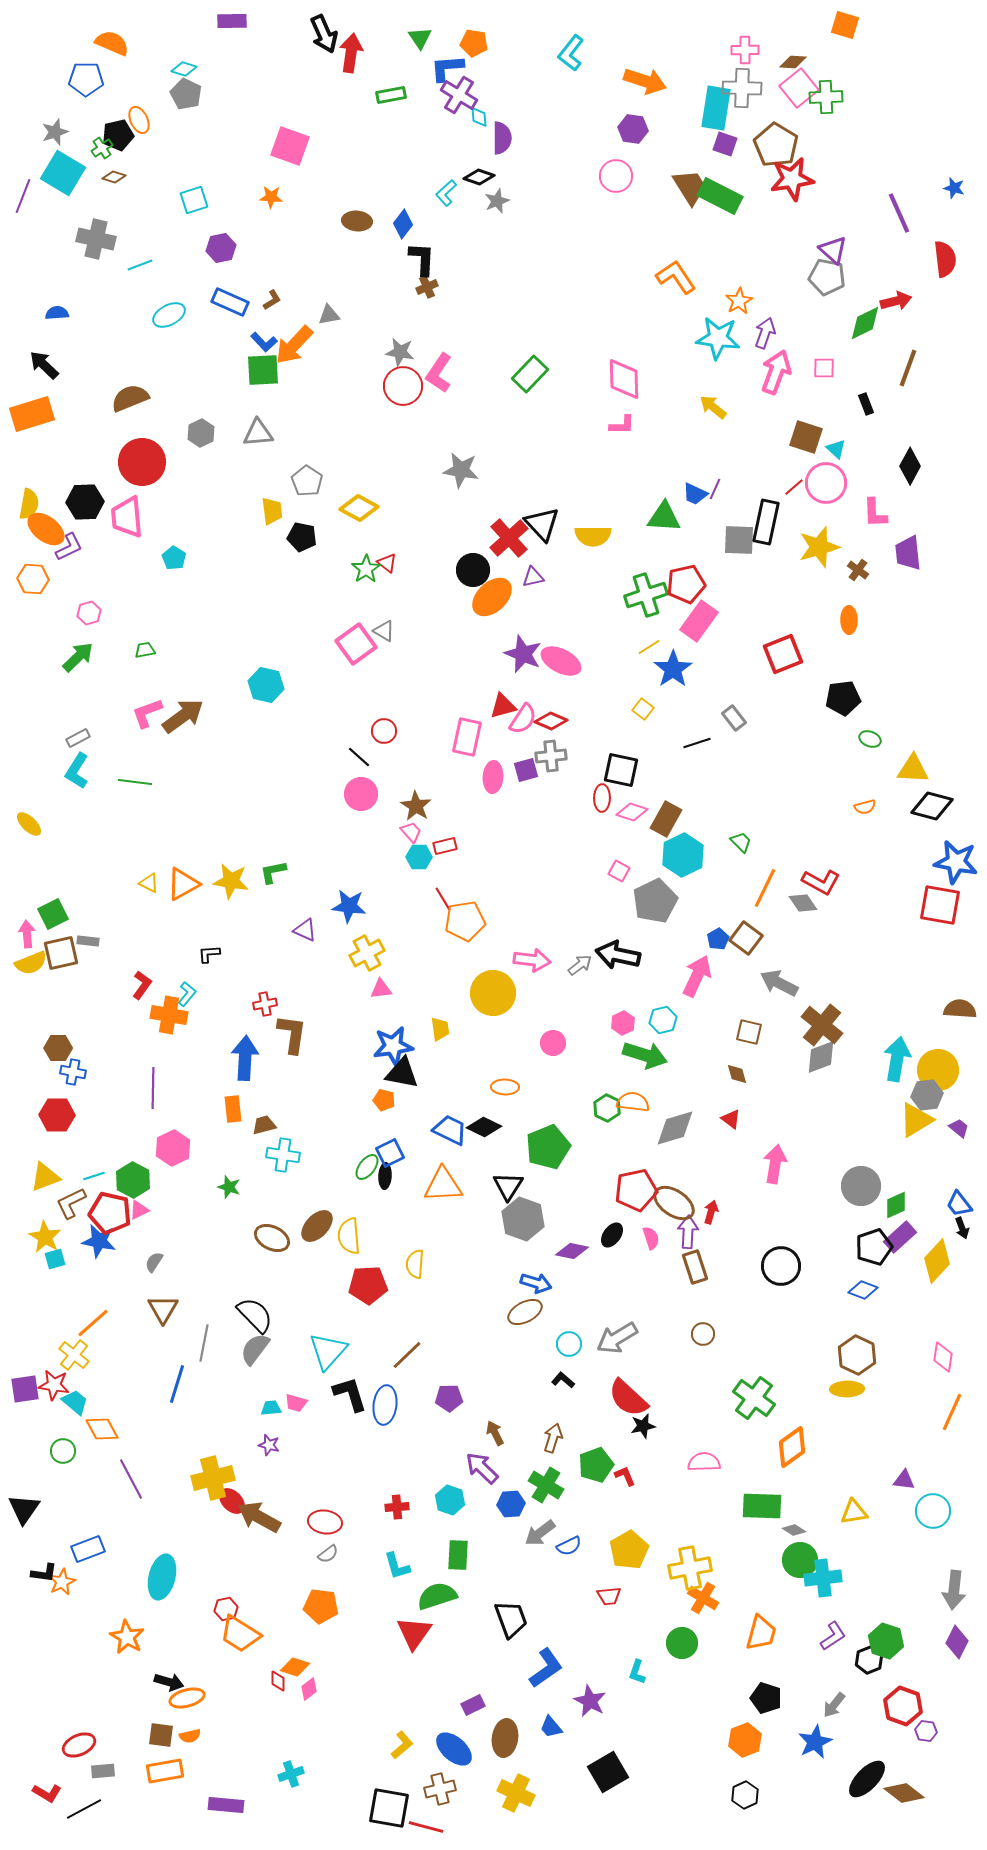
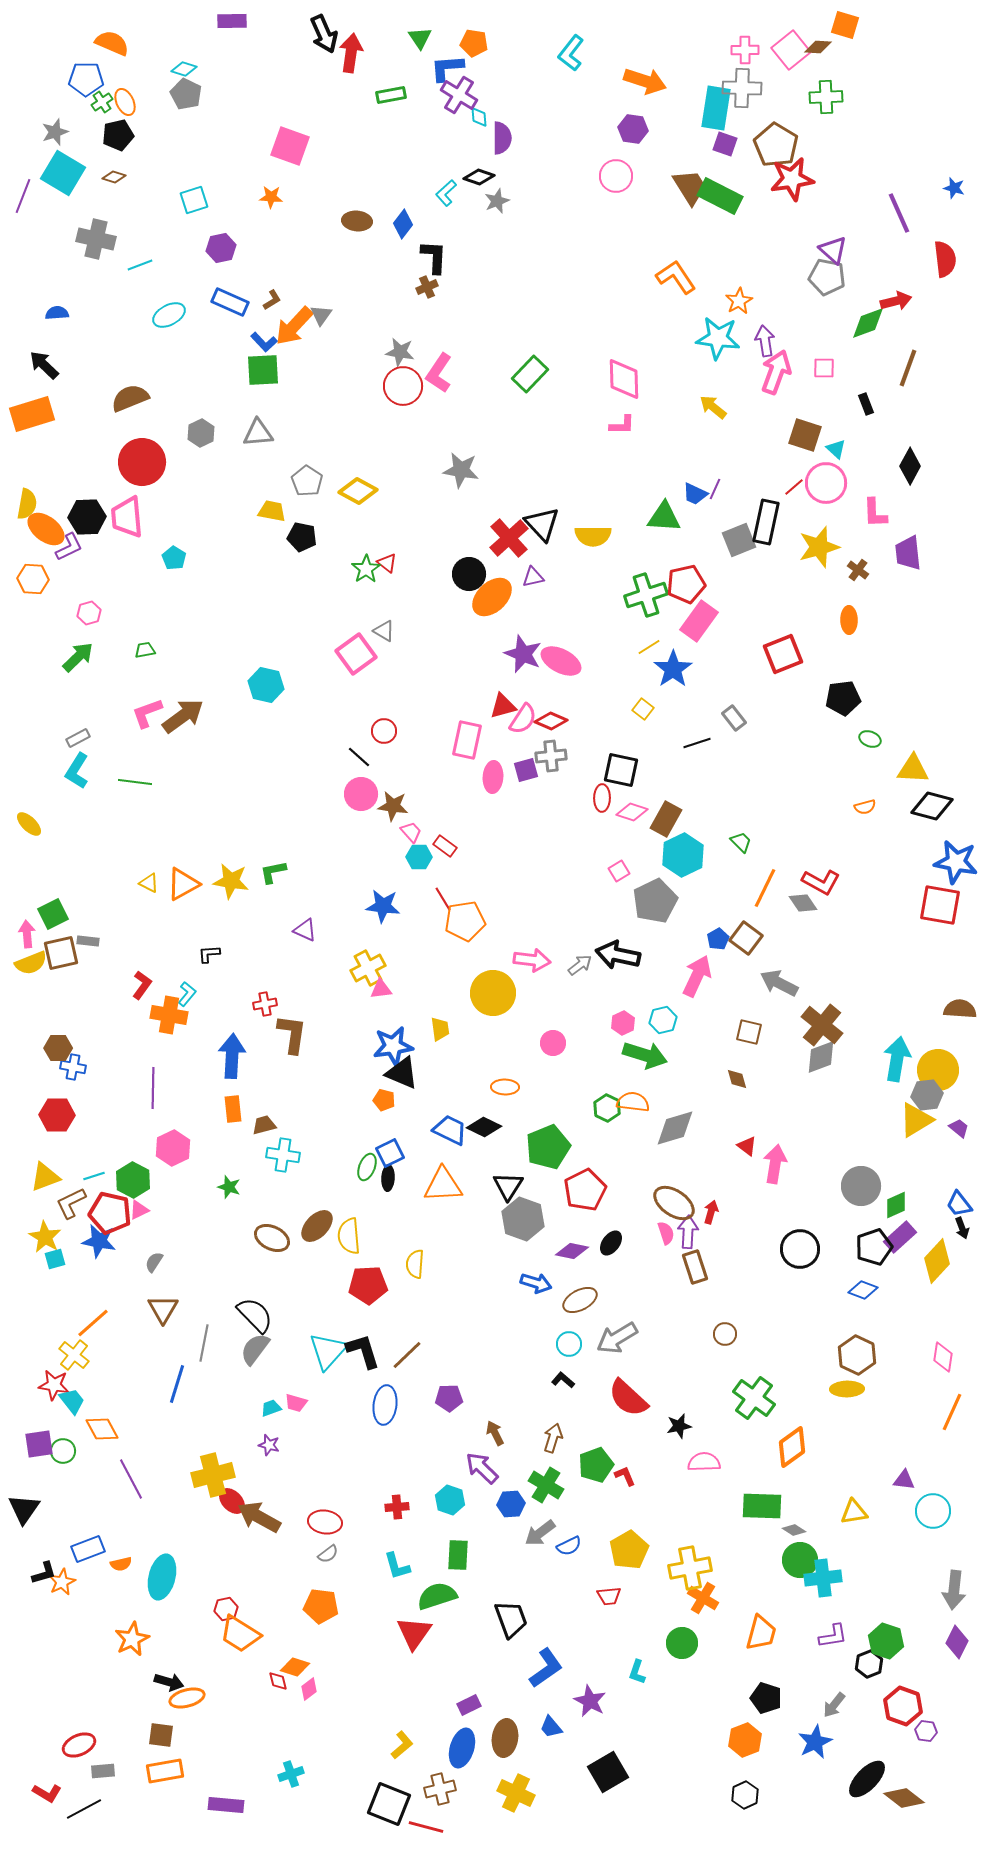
brown diamond at (793, 62): moved 25 px right, 15 px up
pink square at (799, 88): moved 8 px left, 38 px up
orange ellipse at (139, 120): moved 14 px left, 18 px up
green cross at (102, 148): moved 46 px up
black L-shape at (422, 259): moved 12 px right, 2 px up
gray triangle at (329, 315): moved 8 px left; rotated 45 degrees counterclockwise
green diamond at (865, 323): moved 3 px right; rotated 6 degrees clockwise
purple arrow at (765, 333): moved 8 px down; rotated 28 degrees counterclockwise
orange arrow at (294, 345): moved 19 px up
brown square at (806, 437): moved 1 px left, 2 px up
black hexagon at (85, 502): moved 2 px right, 15 px down
yellow semicircle at (29, 504): moved 2 px left
yellow diamond at (359, 508): moved 1 px left, 17 px up
yellow trapezoid at (272, 511): rotated 72 degrees counterclockwise
gray square at (739, 540): rotated 24 degrees counterclockwise
black circle at (473, 570): moved 4 px left, 4 px down
pink square at (356, 644): moved 10 px down
pink rectangle at (467, 737): moved 3 px down
brown star at (416, 806): moved 23 px left; rotated 24 degrees counterclockwise
red rectangle at (445, 846): rotated 50 degrees clockwise
pink square at (619, 871): rotated 30 degrees clockwise
blue star at (349, 906): moved 34 px right
yellow cross at (367, 953): moved 1 px right, 15 px down
blue arrow at (245, 1058): moved 13 px left, 2 px up
blue cross at (73, 1072): moved 5 px up
black triangle at (402, 1073): rotated 12 degrees clockwise
brown diamond at (737, 1074): moved 5 px down
red triangle at (731, 1119): moved 16 px right, 27 px down
green ellipse at (367, 1167): rotated 16 degrees counterclockwise
black ellipse at (385, 1176): moved 3 px right, 2 px down
red pentagon at (636, 1190): moved 51 px left; rotated 15 degrees counterclockwise
black ellipse at (612, 1235): moved 1 px left, 8 px down
pink semicircle at (651, 1238): moved 15 px right, 5 px up
black circle at (781, 1266): moved 19 px right, 17 px up
brown ellipse at (525, 1312): moved 55 px right, 12 px up
brown circle at (703, 1334): moved 22 px right
purple square at (25, 1389): moved 14 px right, 55 px down
black L-shape at (350, 1394): moved 13 px right, 43 px up
cyan trapezoid at (75, 1402): moved 3 px left, 1 px up; rotated 12 degrees clockwise
cyan trapezoid at (271, 1408): rotated 15 degrees counterclockwise
black star at (643, 1426): moved 36 px right
yellow cross at (213, 1478): moved 3 px up
black L-shape at (44, 1573): rotated 24 degrees counterclockwise
purple L-shape at (833, 1636): rotated 24 degrees clockwise
orange star at (127, 1637): moved 5 px right, 2 px down; rotated 16 degrees clockwise
black hexagon at (869, 1660): moved 4 px down
red diamond at (278, 1681): rotated 15 degrees counterclockwise
purple rectangle at (473, 1705): moved 4 px left
orange semicircle at (190, 1736): moved 69 px left, 172 px up
blue ellipse at (454, 1749): moved 8 px right, 1 px up; rotated 66 degrees clockwise
brown diamond at (904, 1793): moved 5 px down
black square at (389, 1808): moved 4 px up; rotated 12 degrees clockwise
